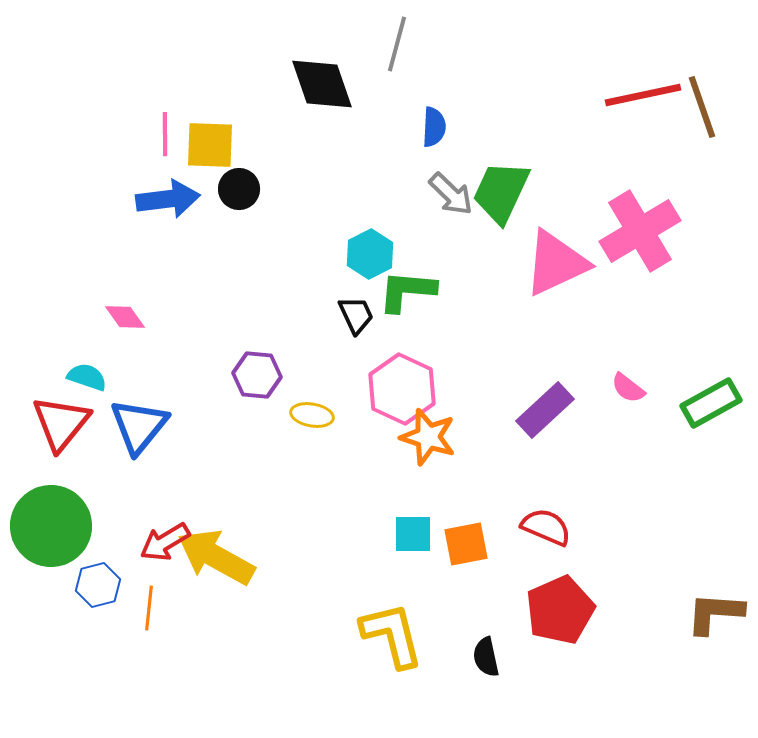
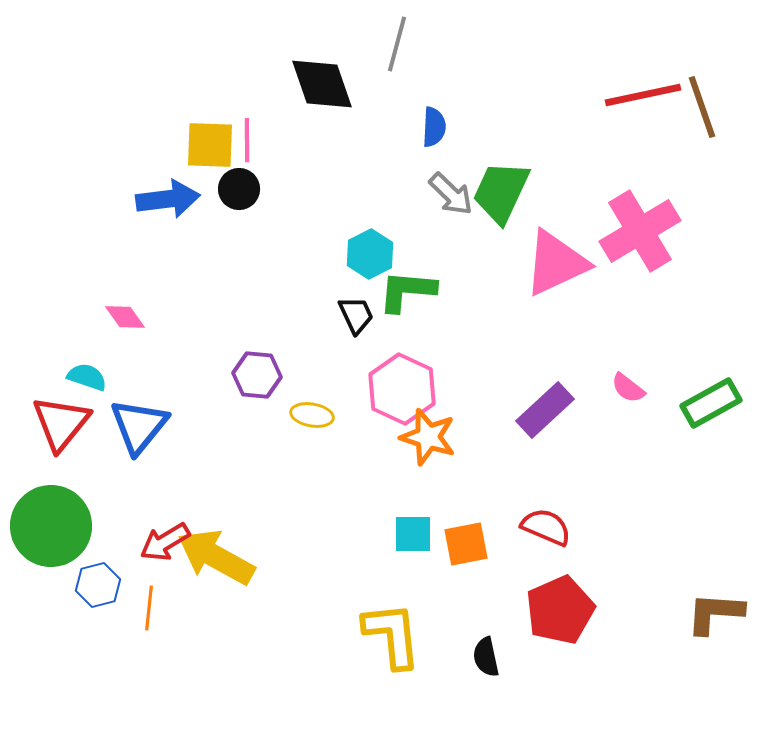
pink line: moved 82 px right, 6 px down
yellow L-shape: rotated 8 degrees clockwise
